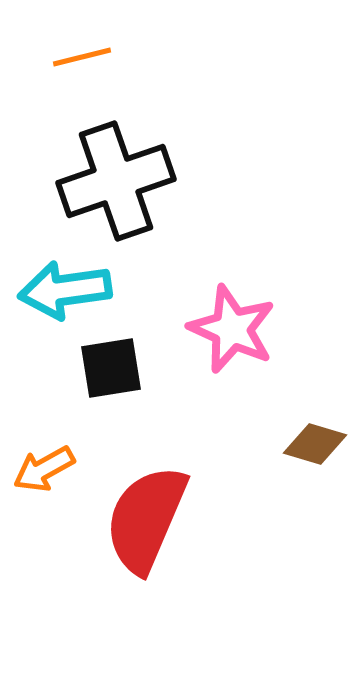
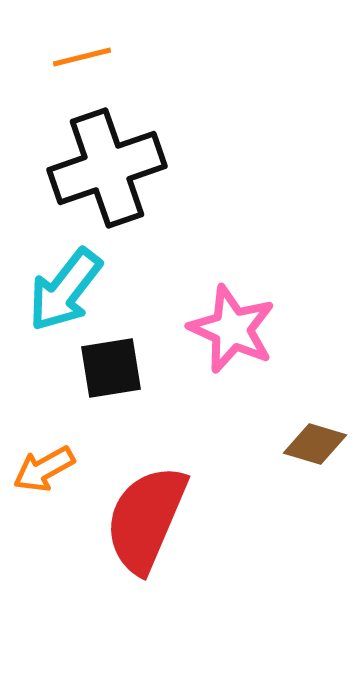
black cross: moved 9 px left, 13 px up
cyan arrow: rotated 44 degrees counterclockwise
